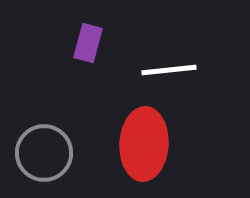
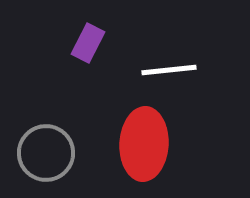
purple rectangle: rotated 12 degrees clockwise
gray circle: moved 2 px right
